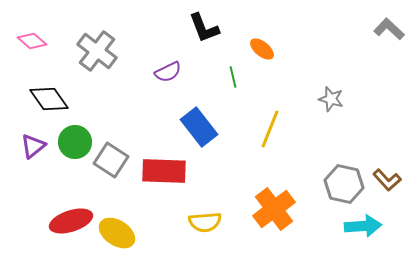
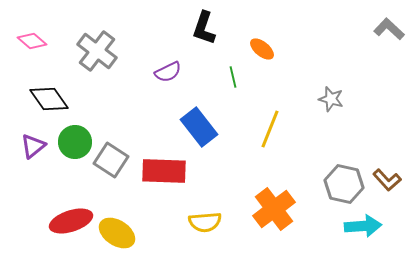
black L-shape: rotated 40 degrees clockwise
